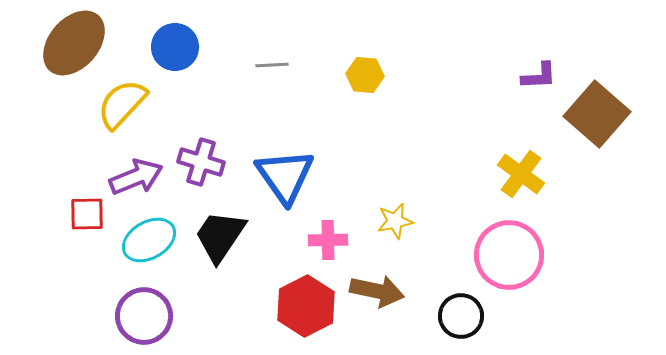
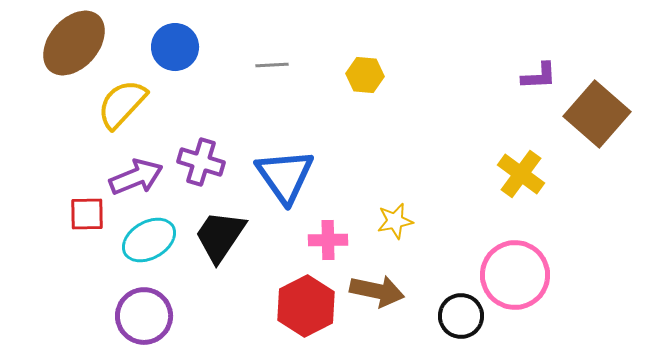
pink circle: moved 6 px right, 20 px down
